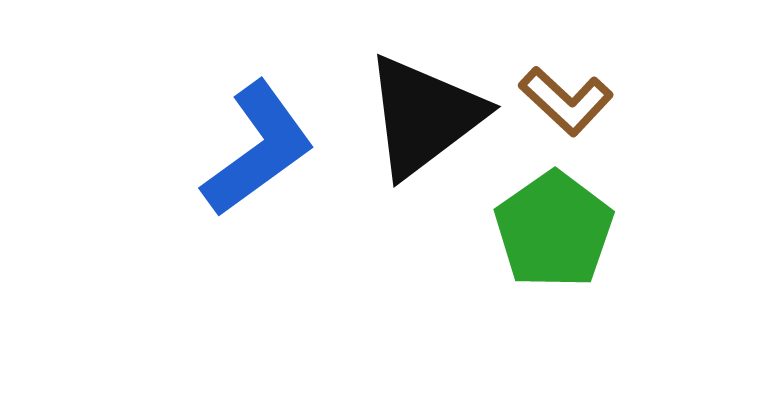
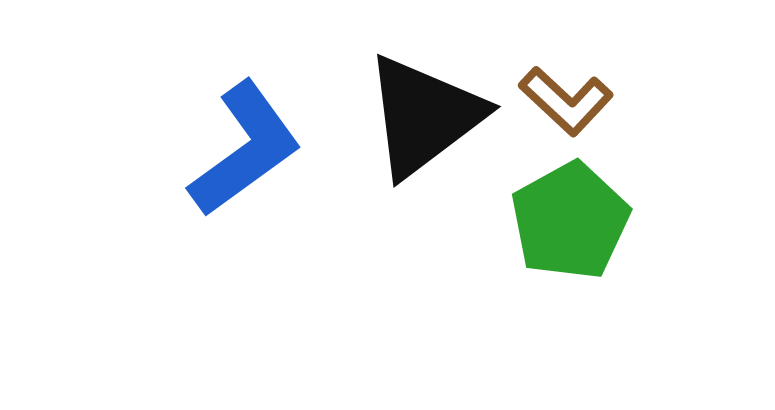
blue L-shape: moved 13 px left
green pentagon: moved 16 px right, 9 px up; rotated 6 degrees clockwise
